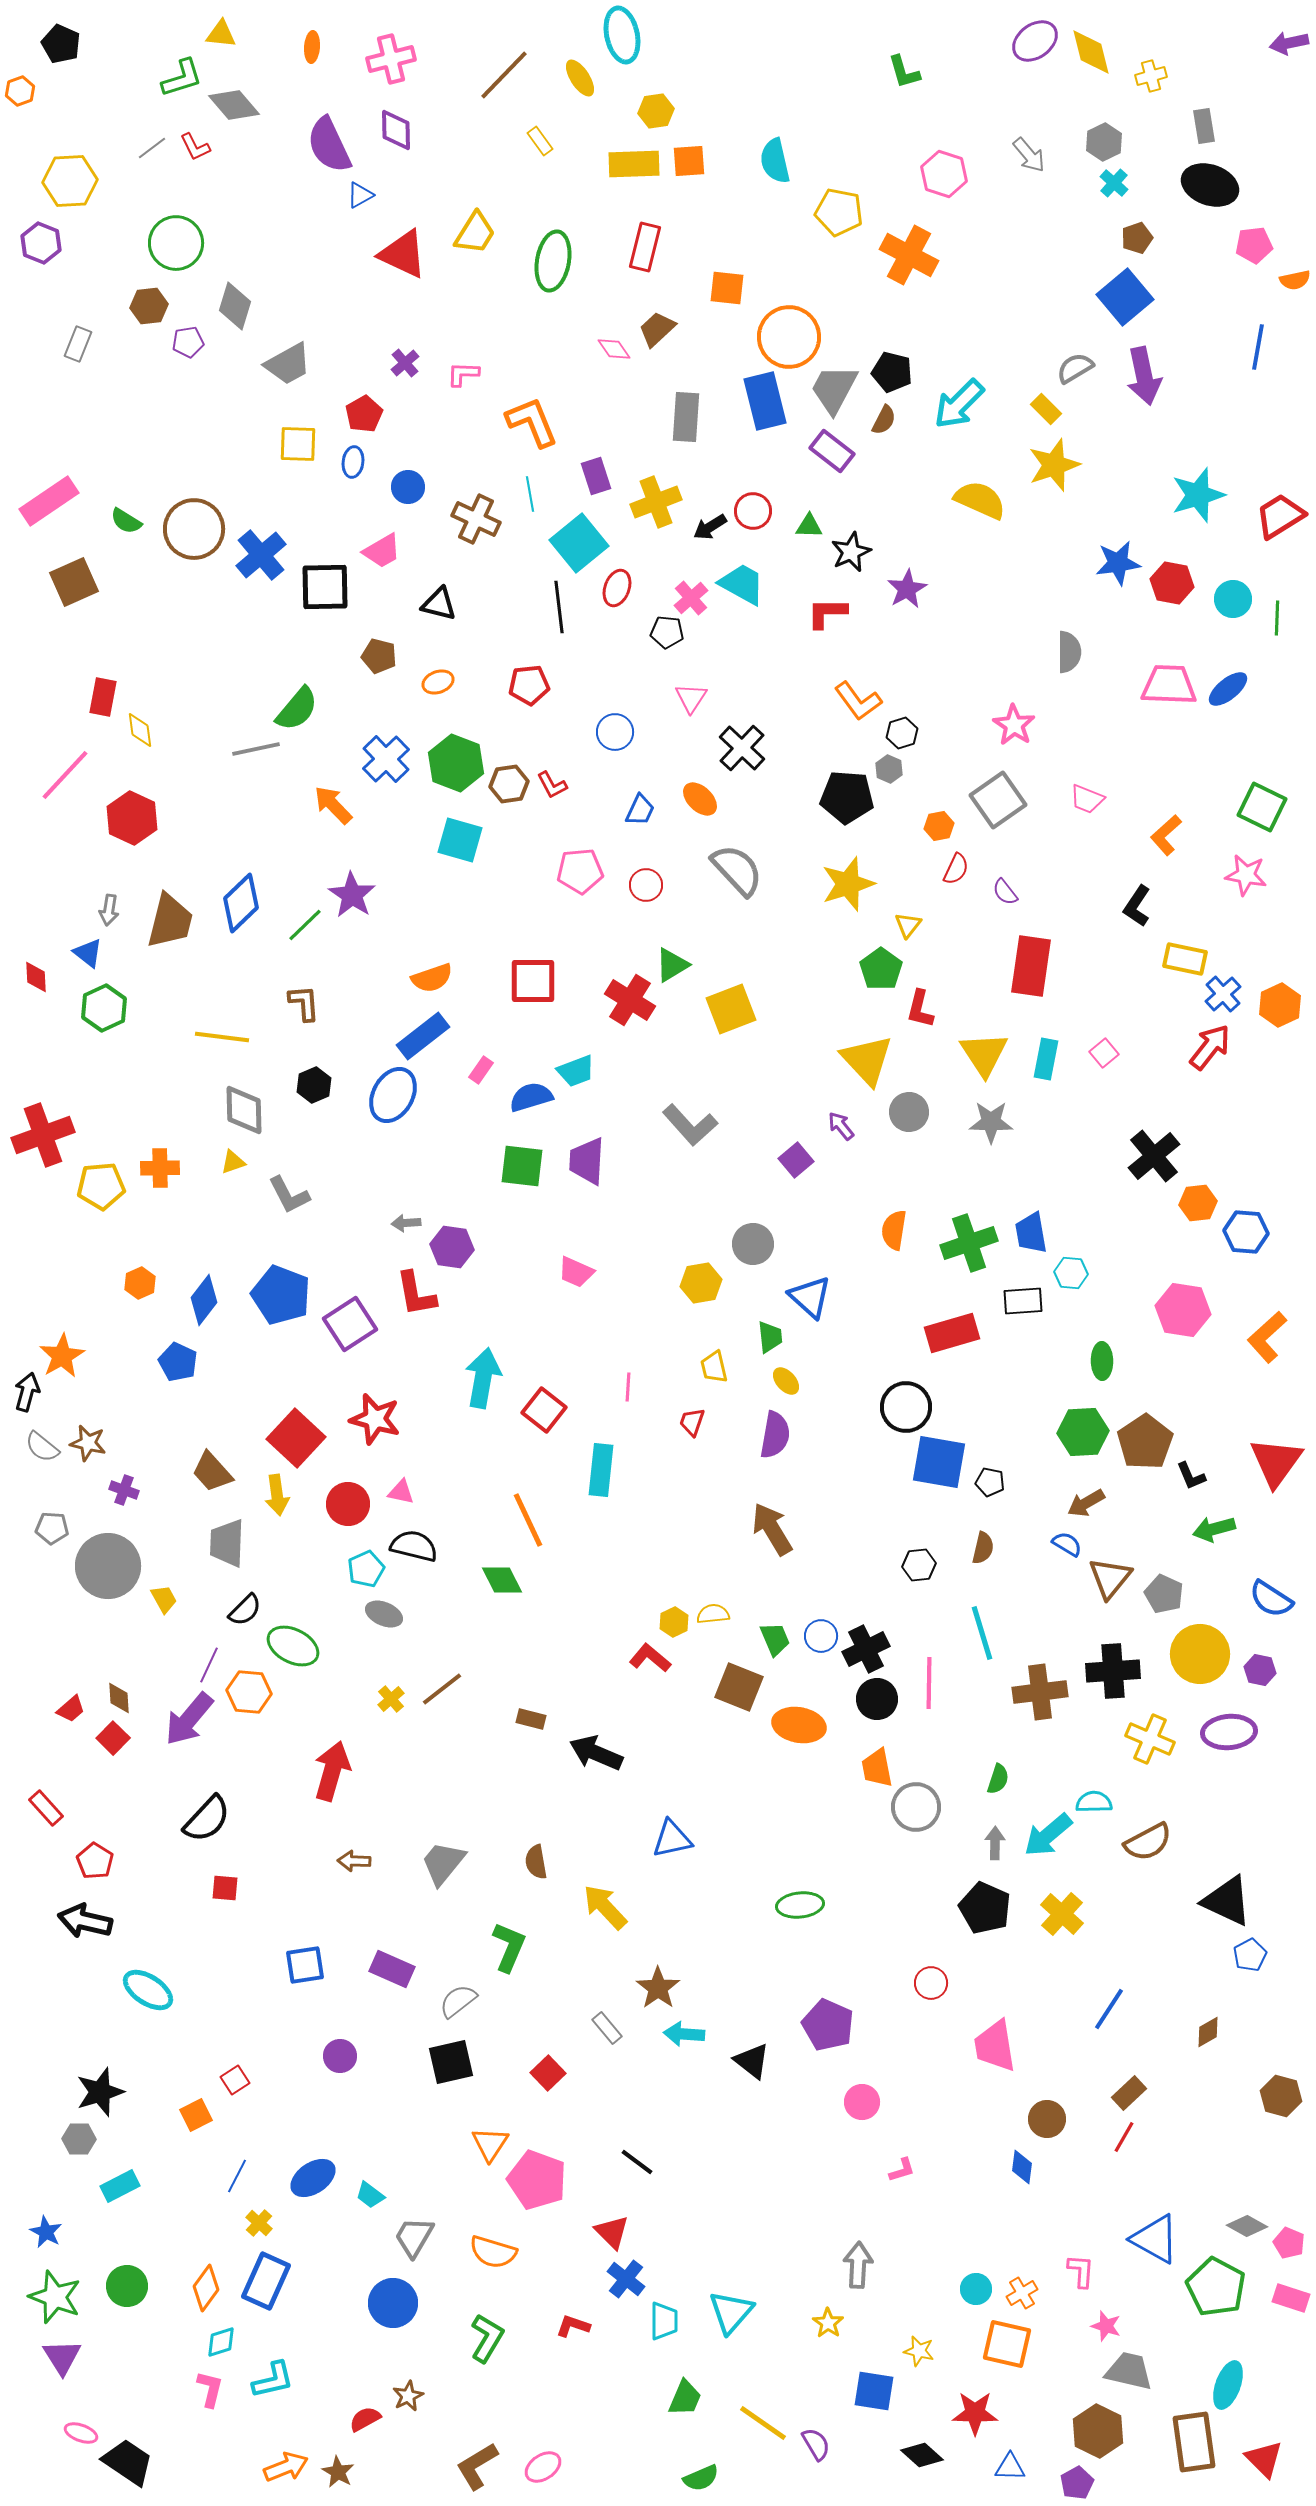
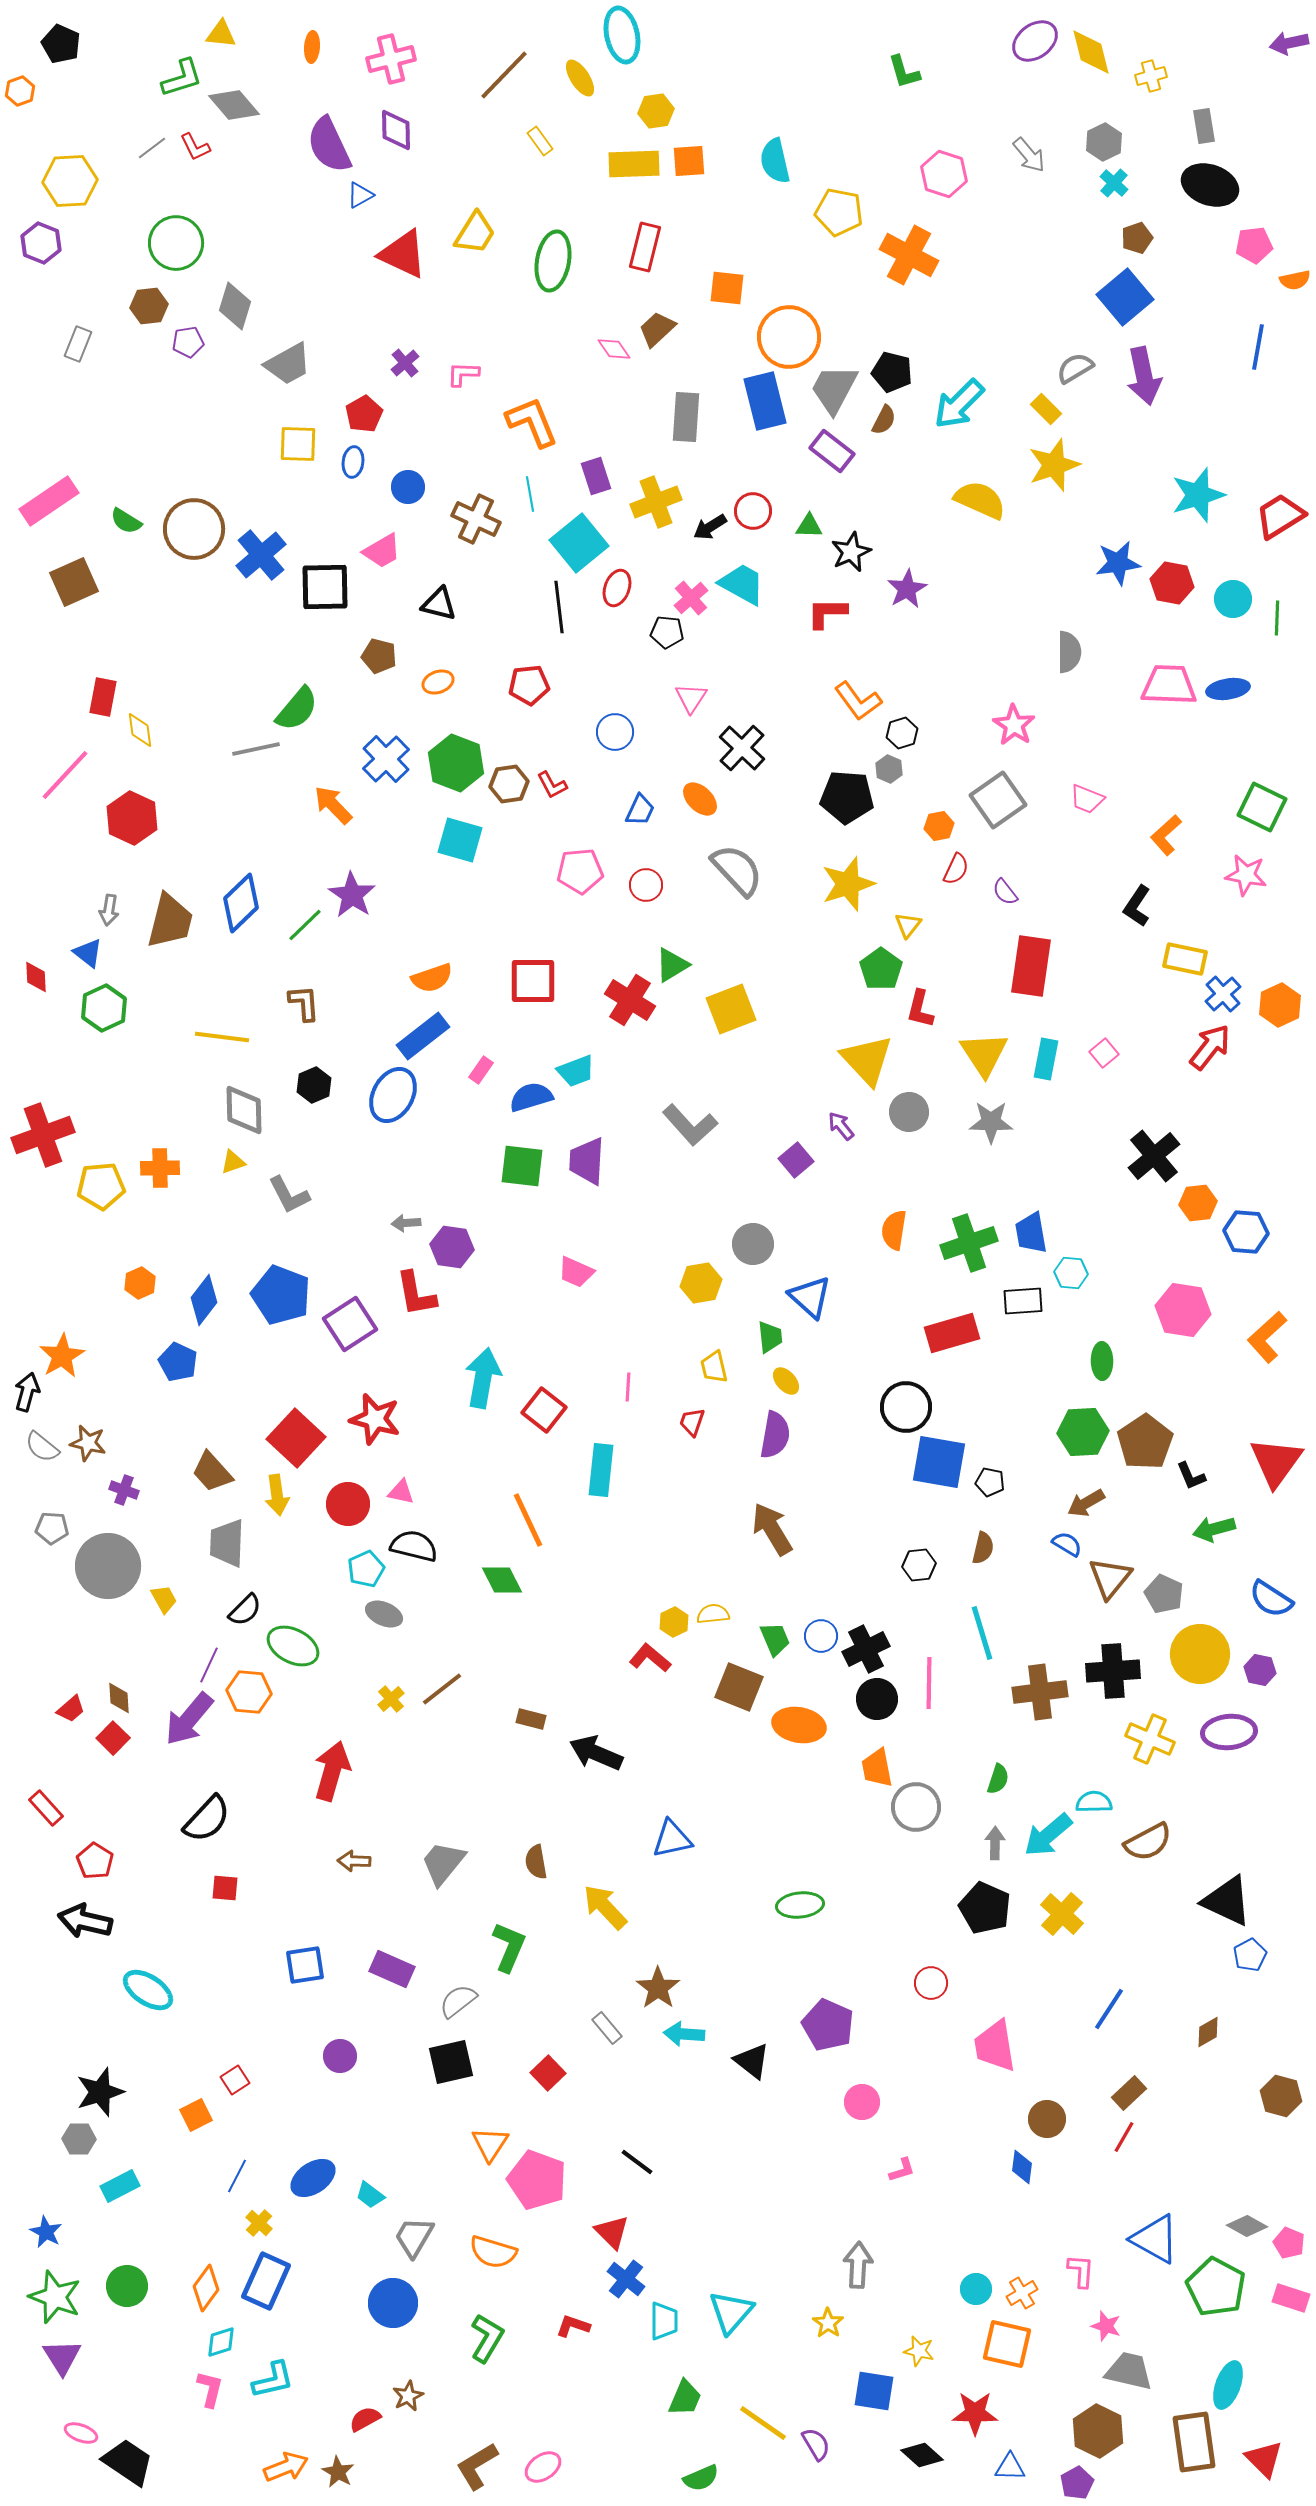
blue ellipse at (1228, 689): rotated 30 degrees clockwise
